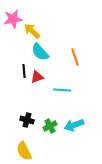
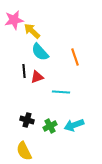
pink star: moved 1 px right, 1 px down
cyan line: moved 1 px left, 2 px down
